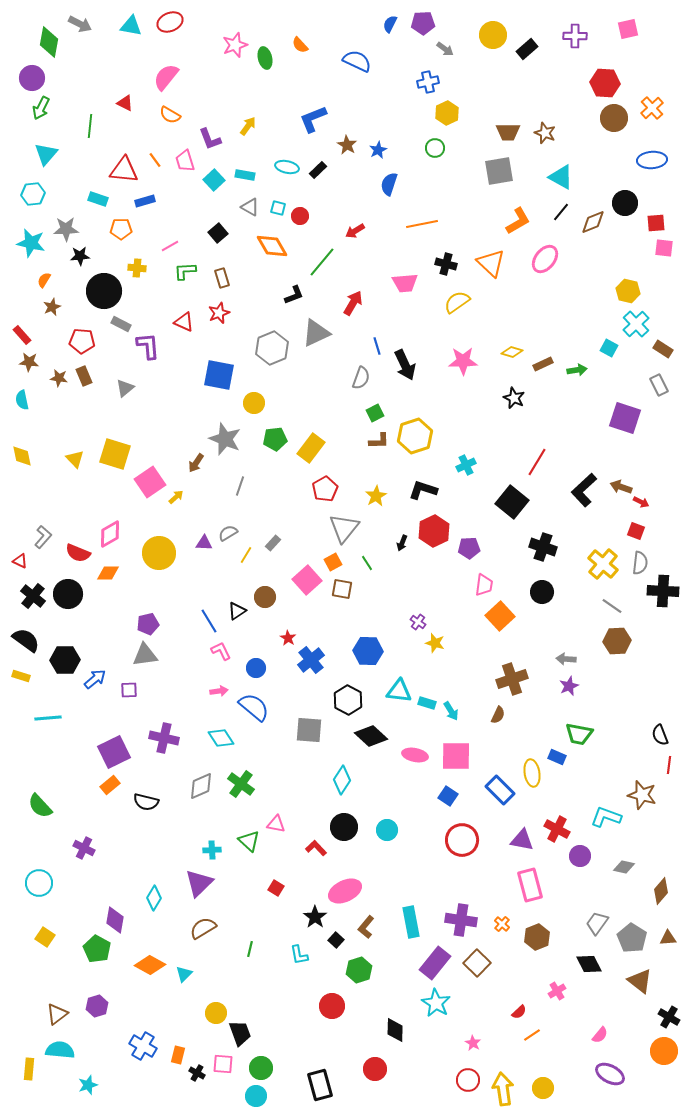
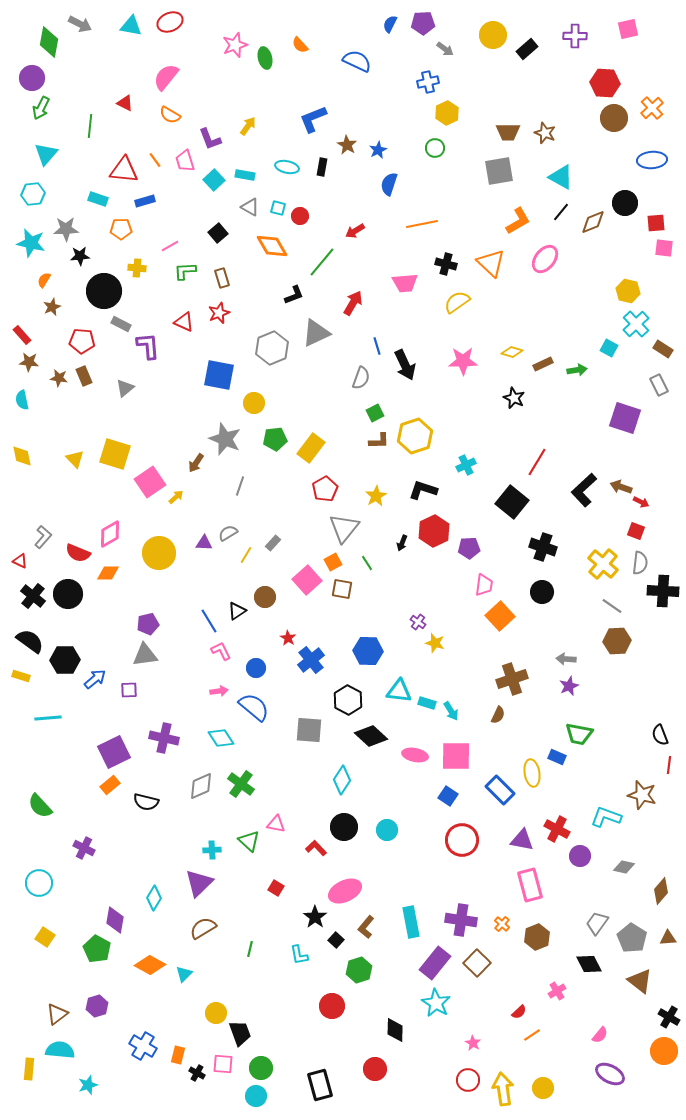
black rectangle at (318, 170): moved 4 px right, 3 px up; rotated 36 degrees counterclockwise
black semicircle at (26, 640): moved 4 px right, 1 px down
